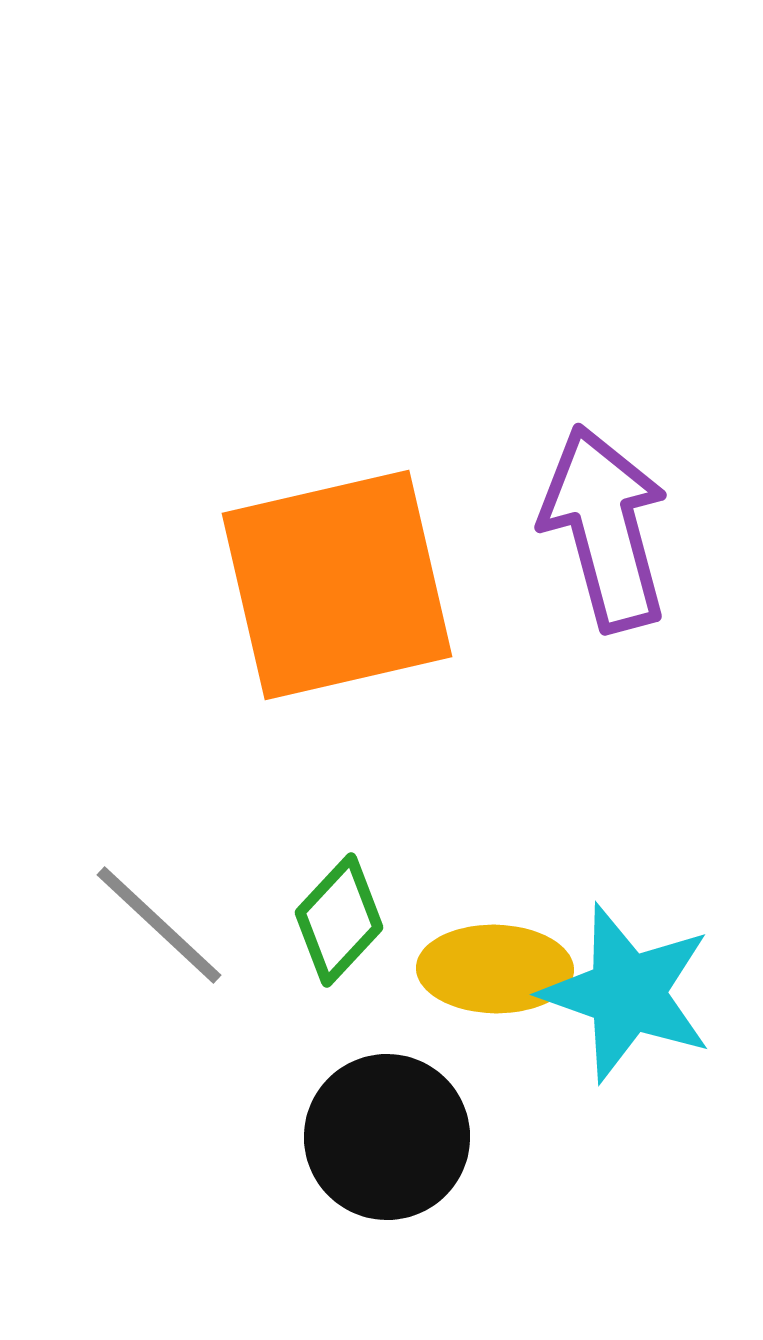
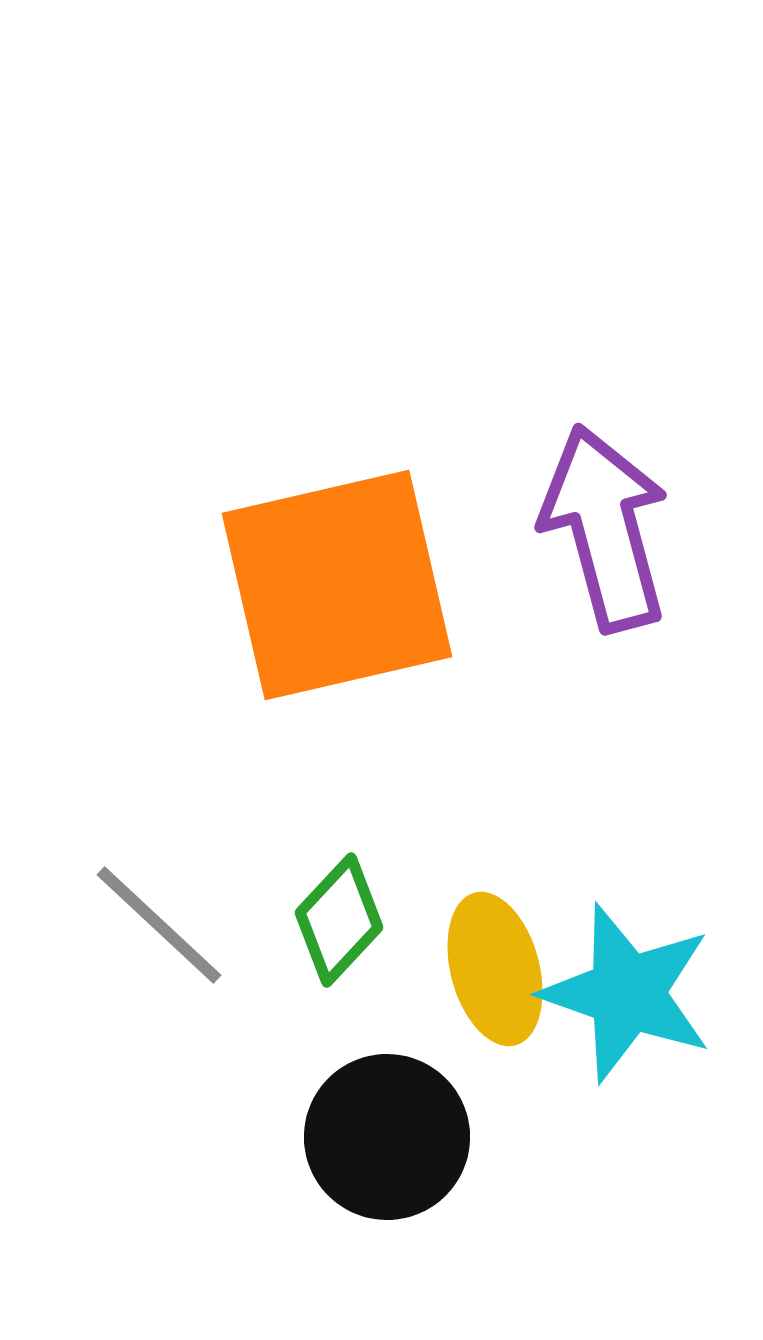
yellow ellipse: rotated 74 degrees clockwise
